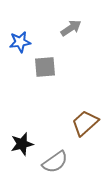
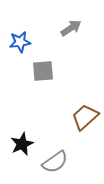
gray square: moved 2 px left, 4 px down
brown trapezoid: moved 6 px up
black star: rotated 10 degrees counterclockwise
